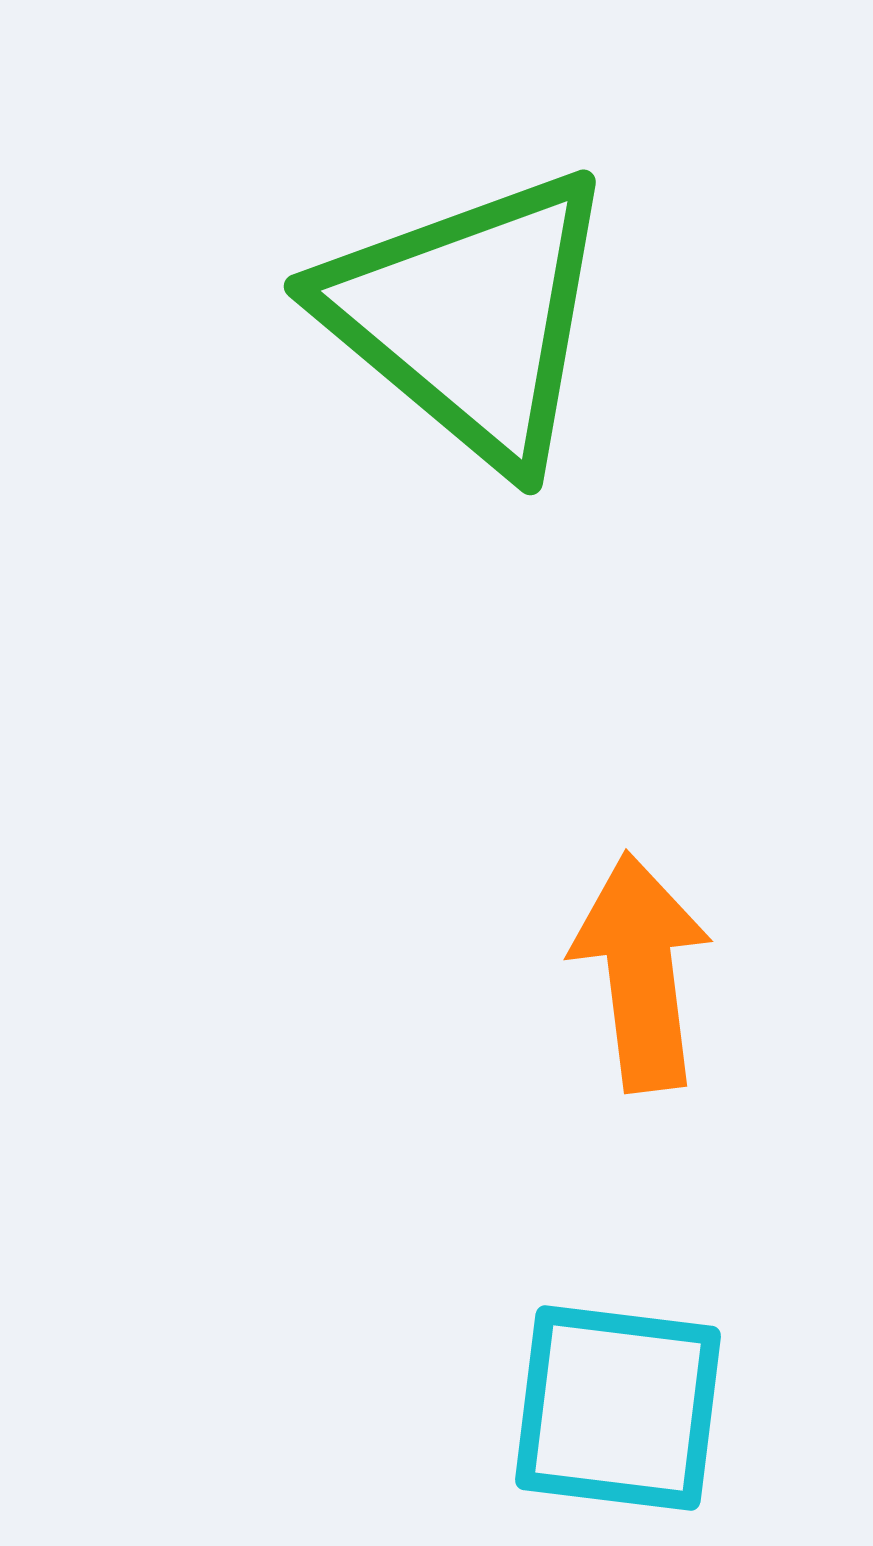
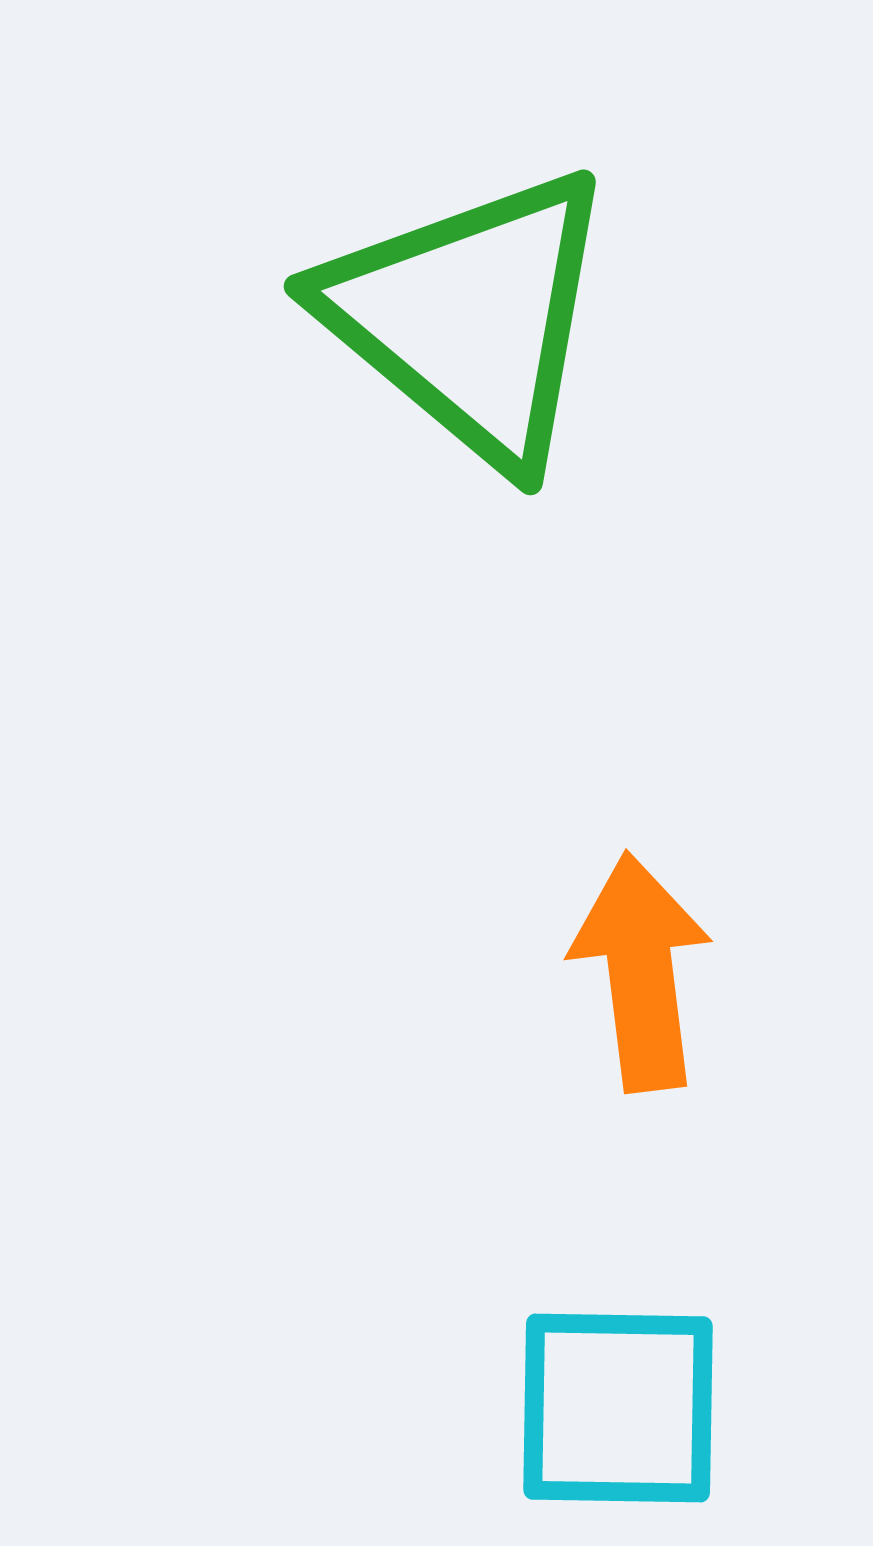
cyan square: rotated 6 degrees counterclockwise
